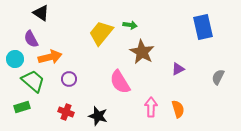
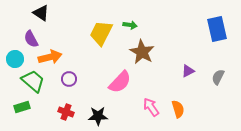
blue rectangle: moved 14 px right, 2 px down
yellow trapezoid: rotated 12 degrees counterclockwise
purple triangle: moved 10 px right, 2 px down
pink semicircle: rotated 105 degrees counterclockwise
pink arrow: rotated 36 degrees counterclockwise
black star: rotated 18 degrees counterclockwise
